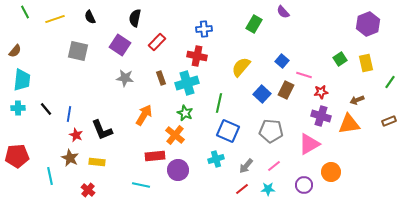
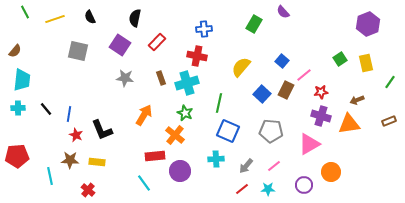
pink line at (304, 75): rotated 56 degrees counterclockwise
brown star at (70, 158): moved 2 px down; rotated 24 degrees counterclockwise
cyan cross at (216, 159): rotated 14 degrees clockwise
purple circle at (178, 170): moved 2 px right, 1 px down
cyan line at (141, 185): moved 3 px right, 2 px up; rotated 42 degrees clockwise
